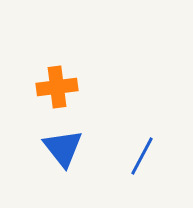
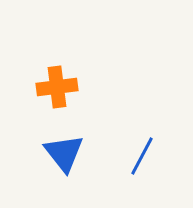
blue triangle: moved 1 px right, 5 px down
